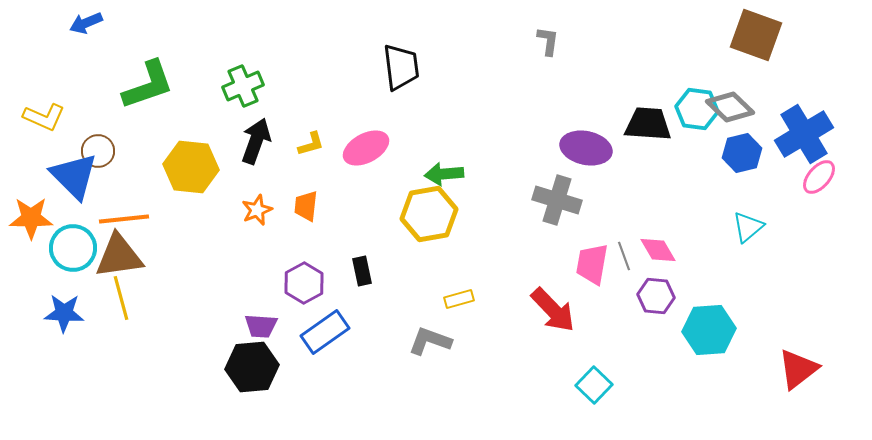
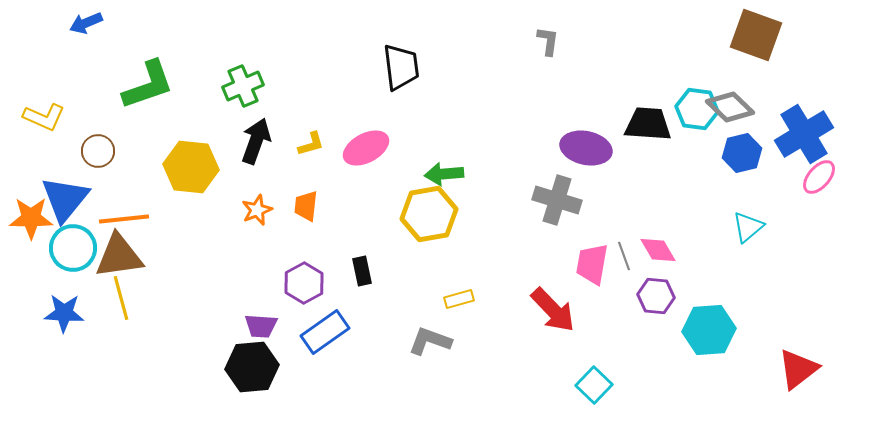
blue triangle at (74, 176): moved 9 px left, 23 px down; rotated 24 degrees clockwise
